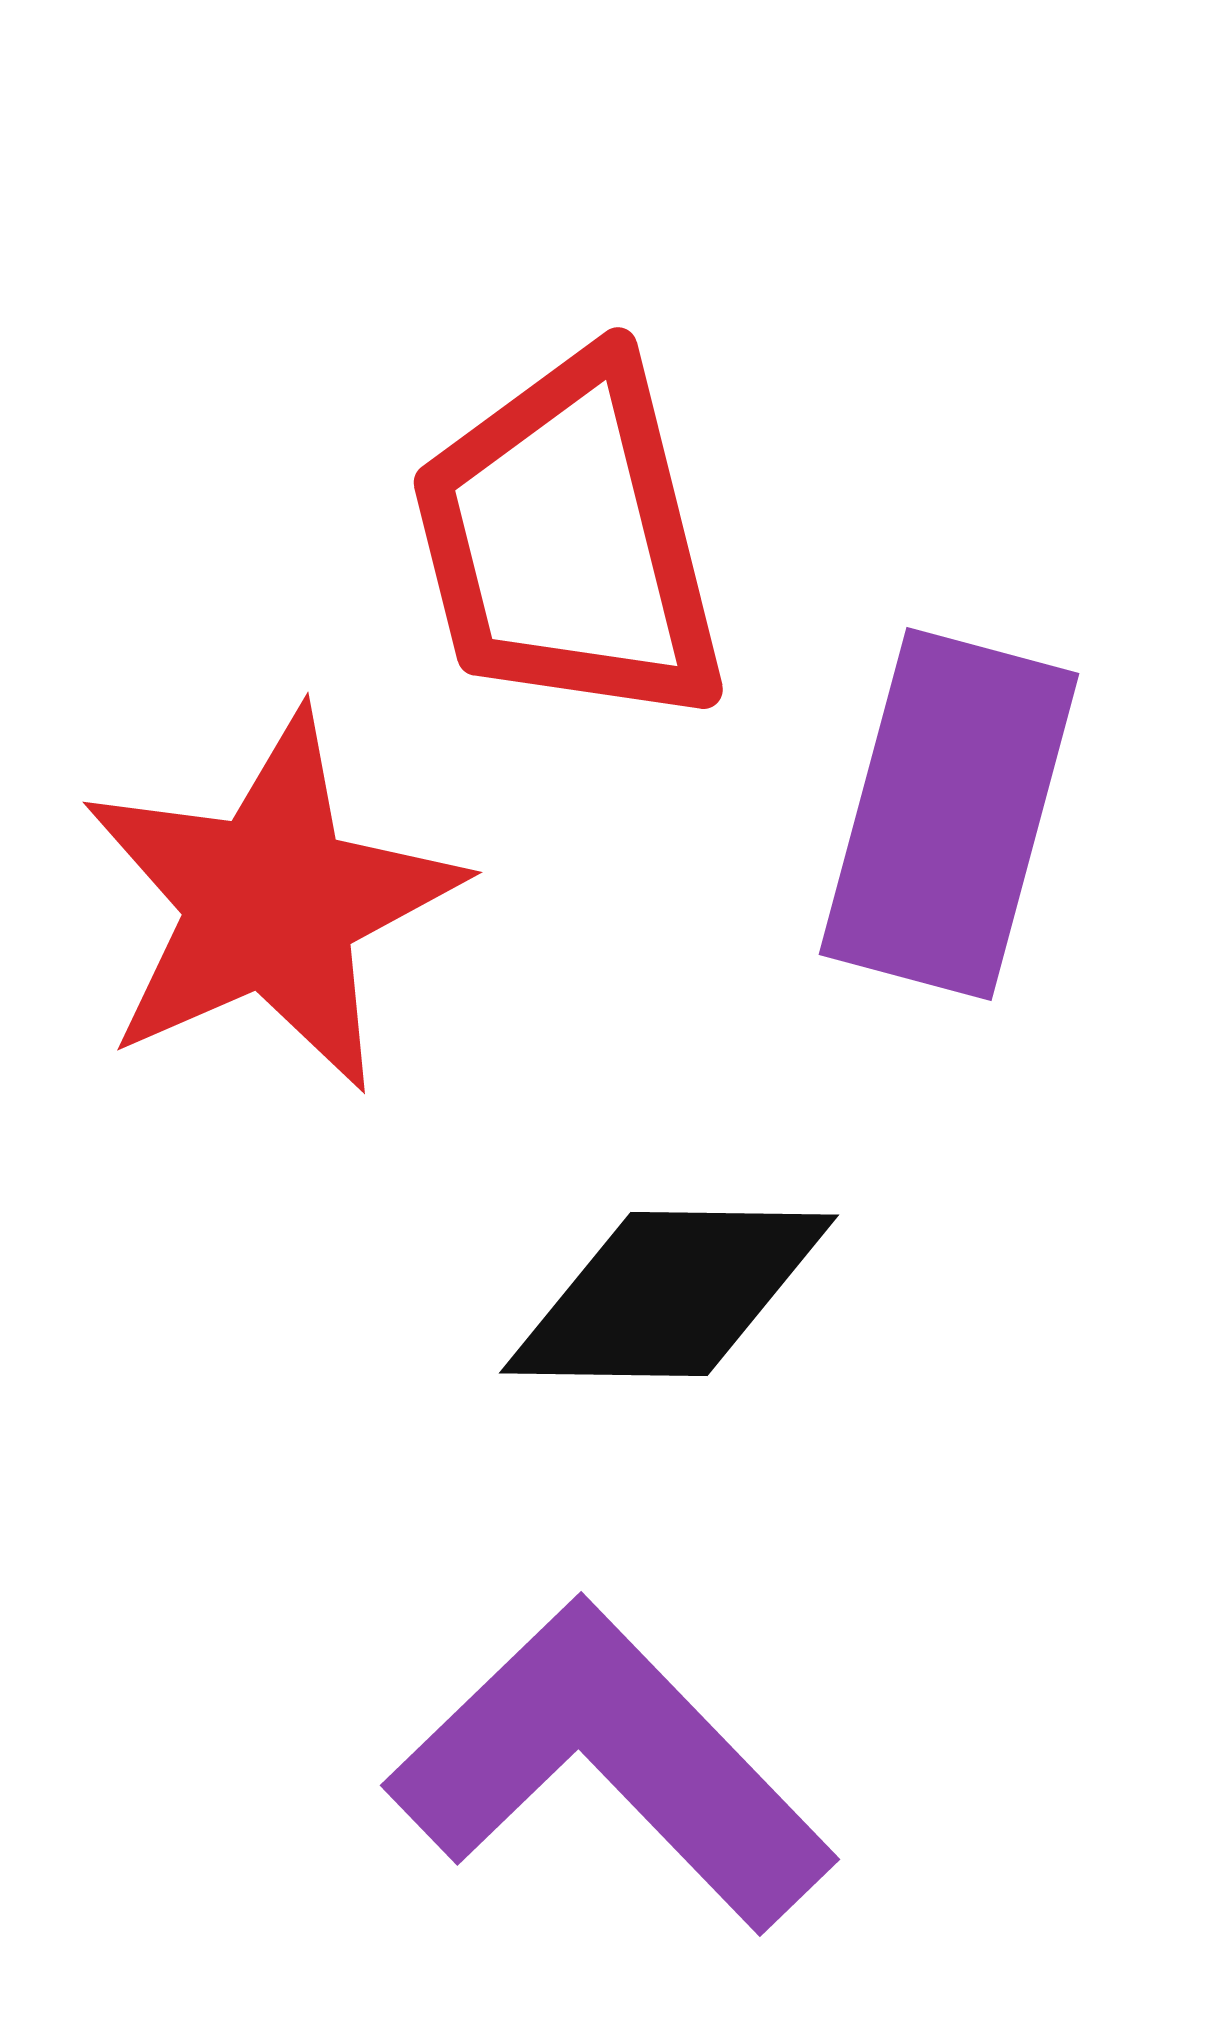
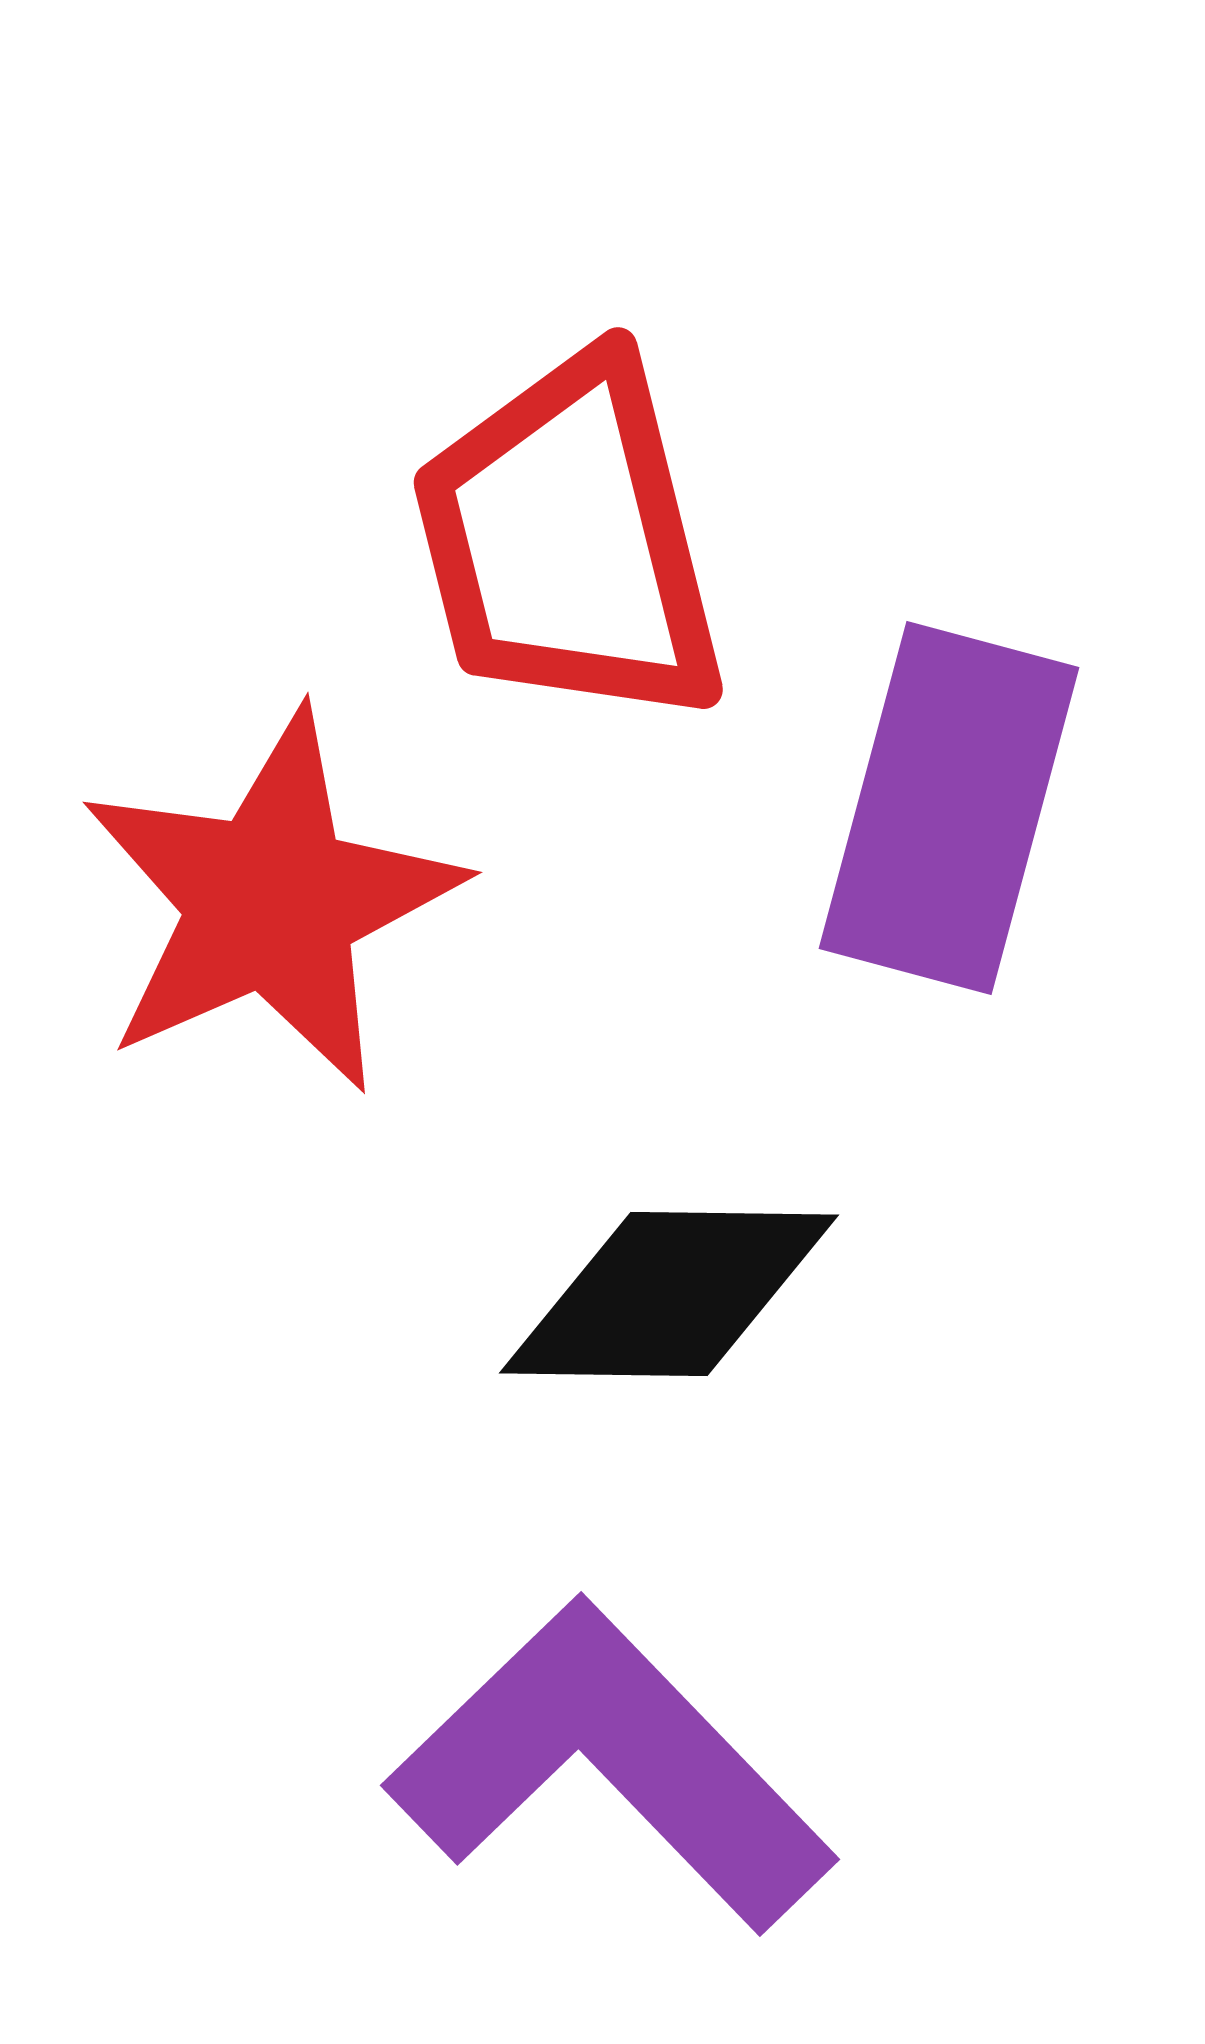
purple rectangle: moved 6 px up
